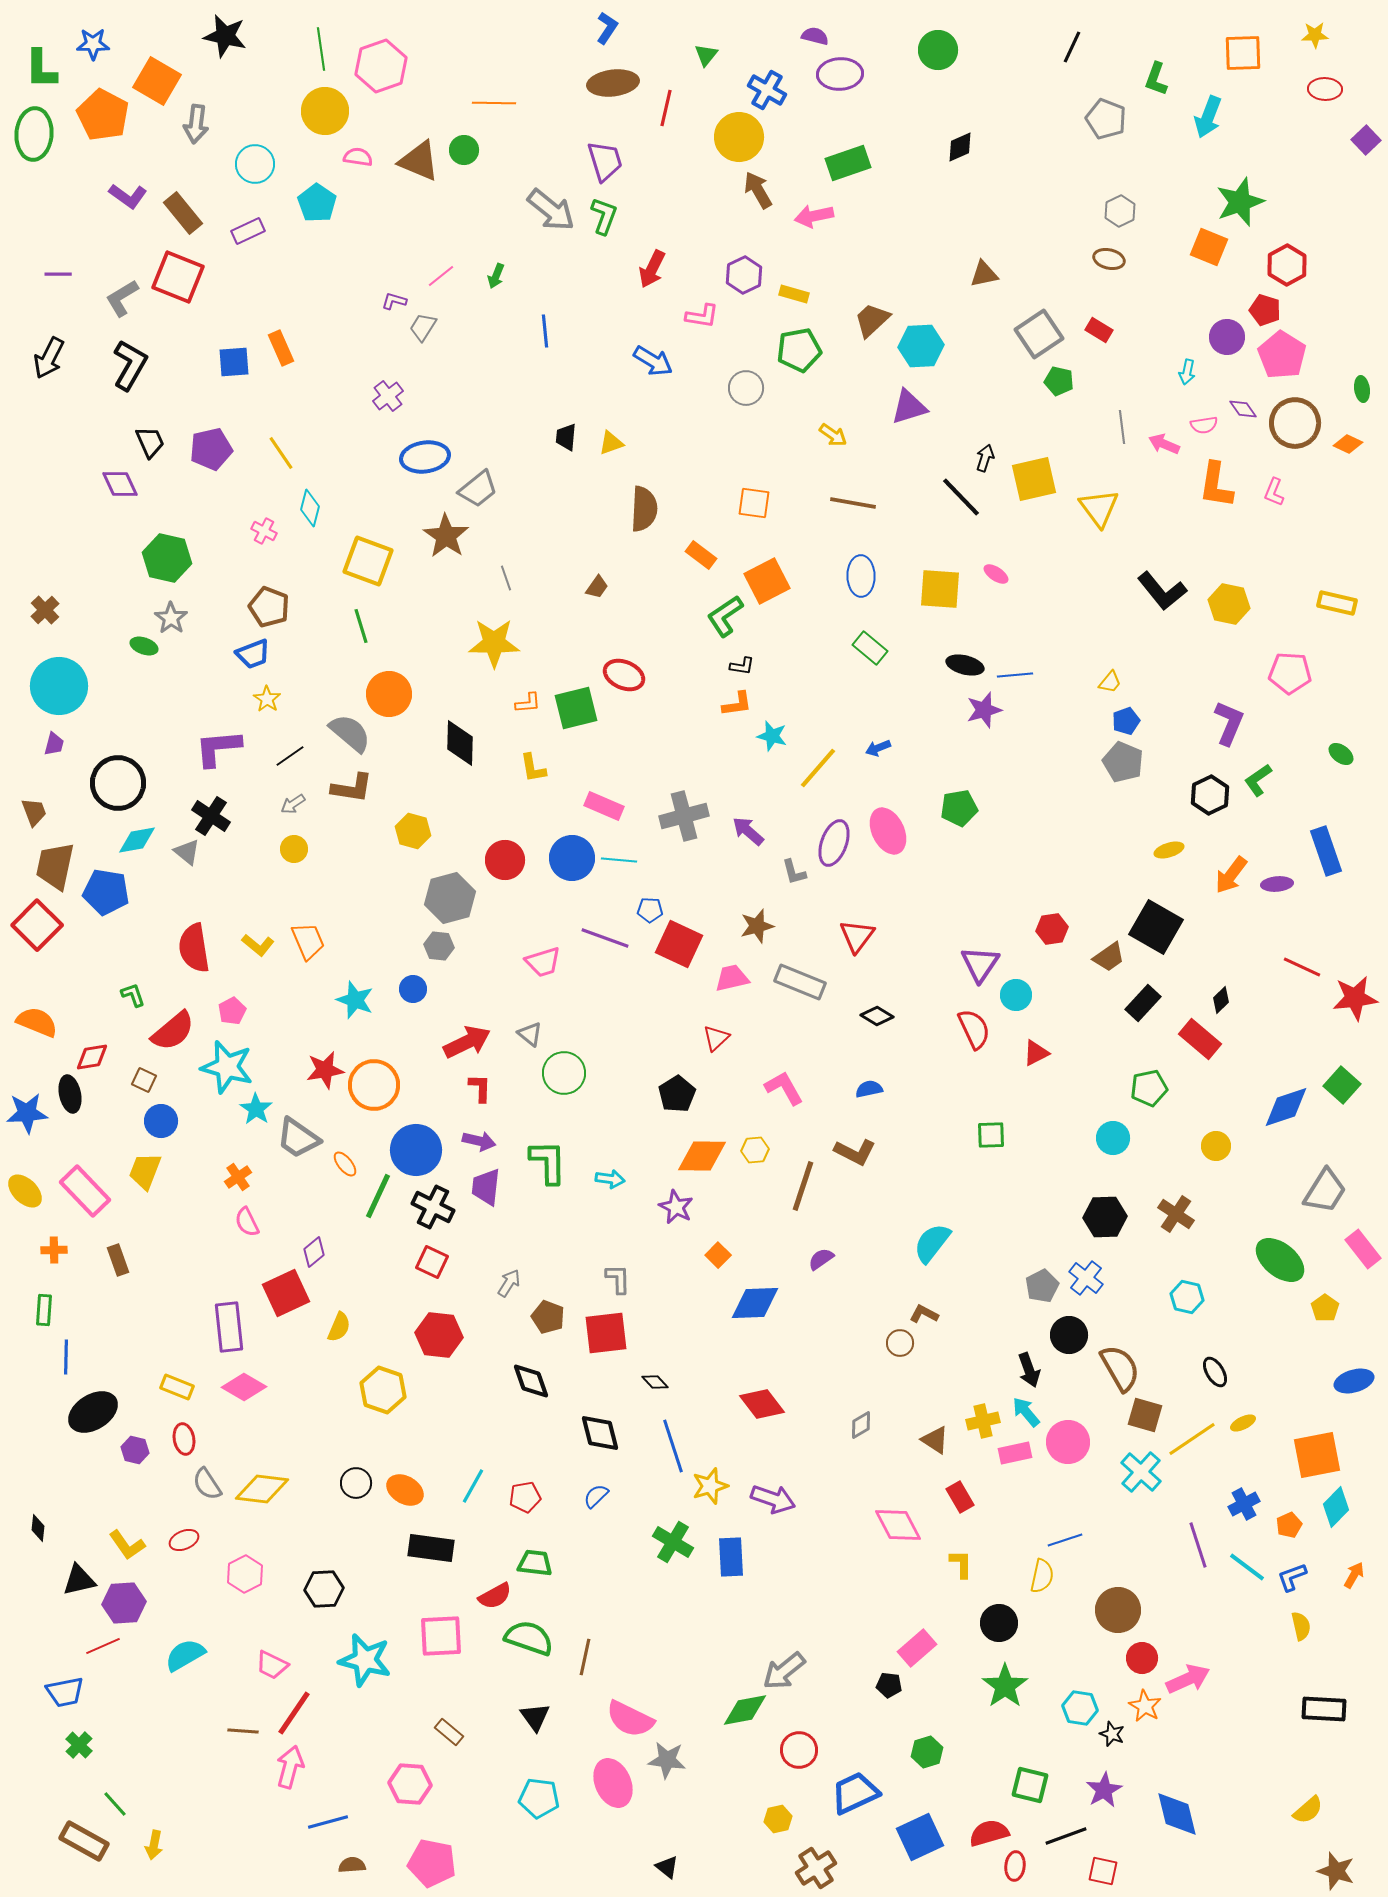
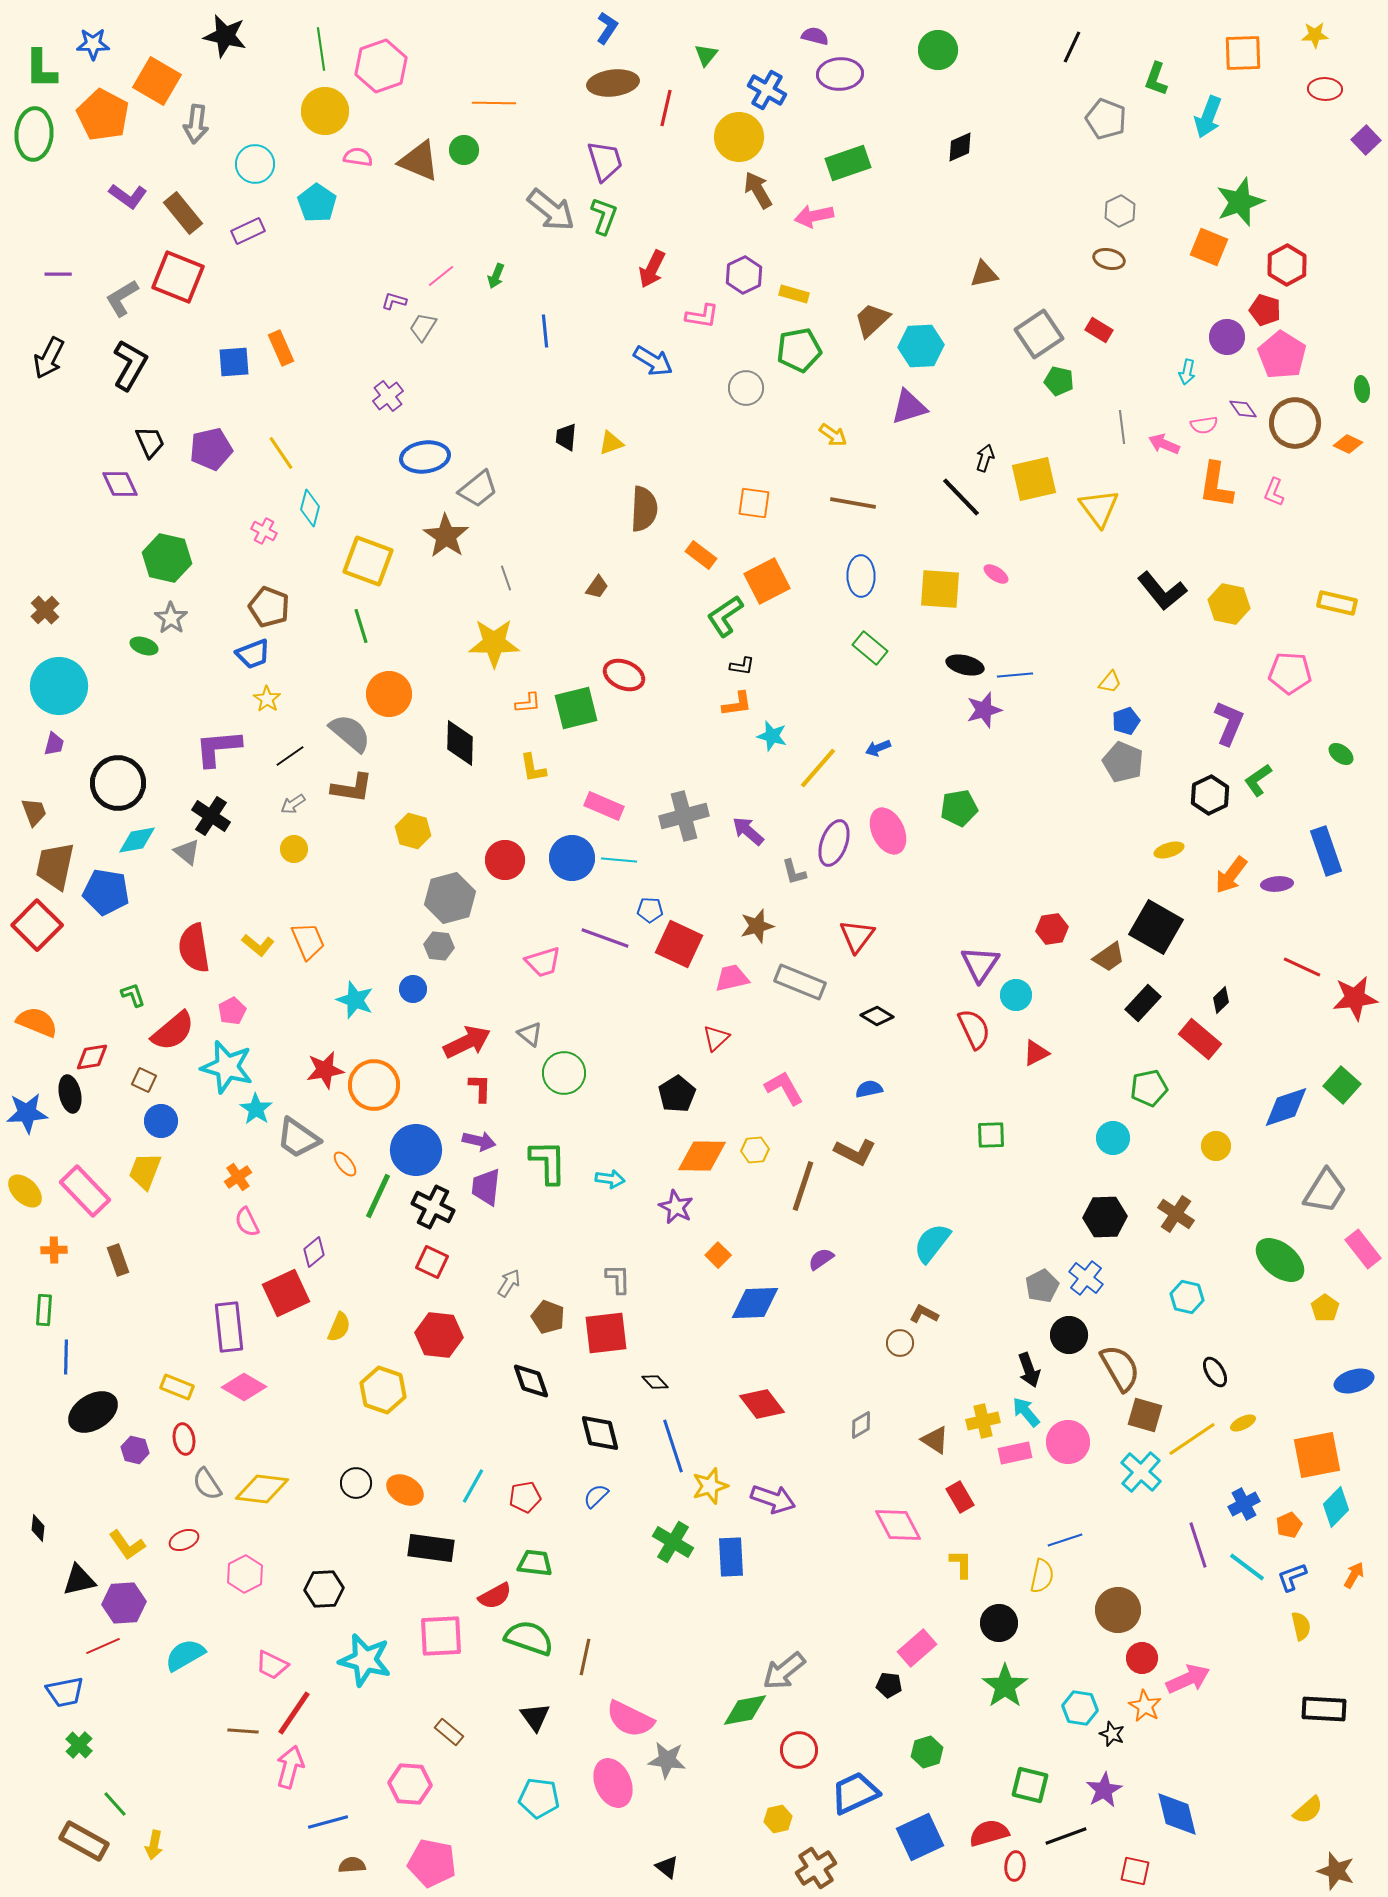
red square at (1103, 1871): moved 32 px right
